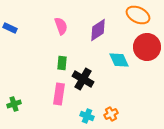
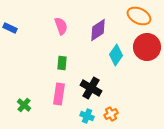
orange ellipse: moved 1 px right, 1 px down
cyan diamond: moved 3 px left, 5 px up; rotated 60 degrees clockwise
black cross: moved 8 px right, 9 px down
green cross: moved 10 px right, 1 px down; rotated 32 degrees counterclockwise
